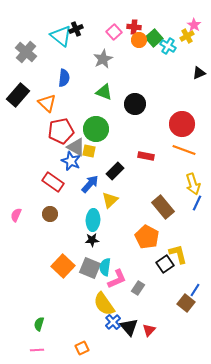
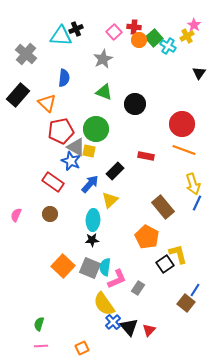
cyan triangle at (61, 36): rotated 35 degrees counterclockwise
gray cross at (26, 52): moved 2 px down
black triangle at (199, 73): rotated 32 degrees counterclockwise
pink line at (37, 350): moved 4 px right, 4 px up
